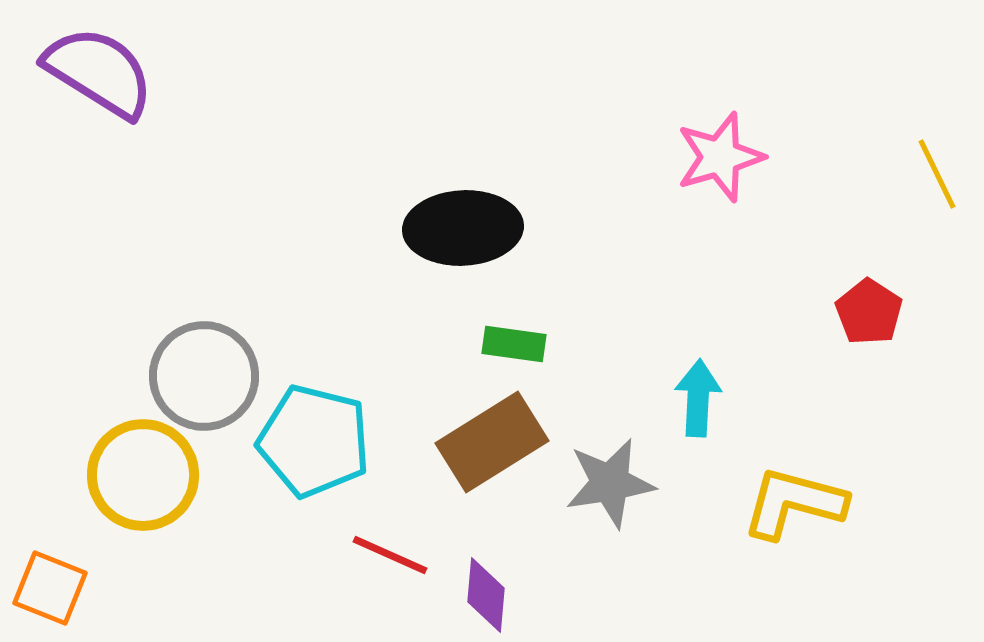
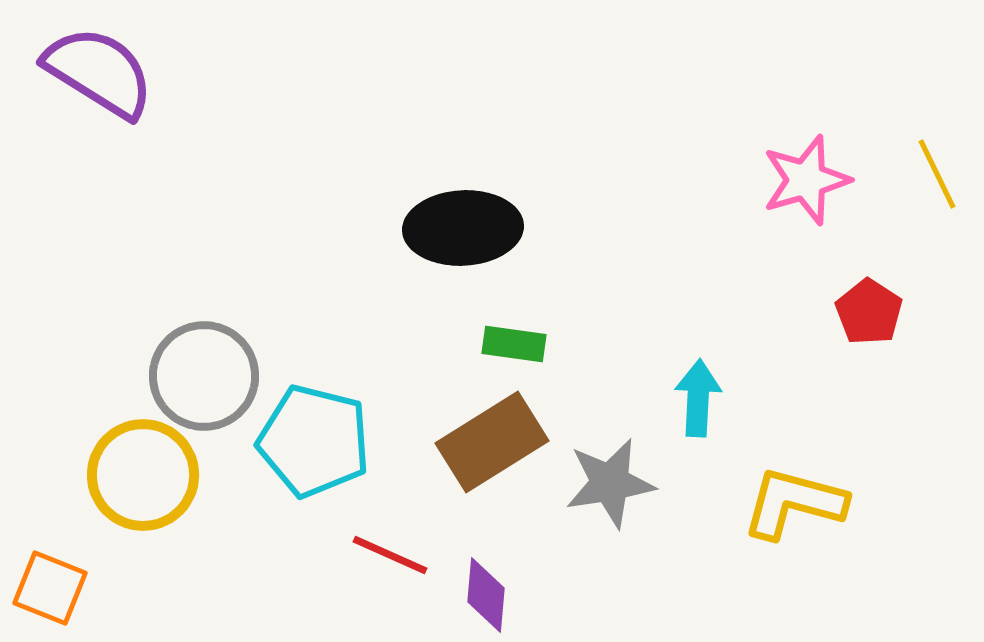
pink star: moved 86 px right, 23 px down
